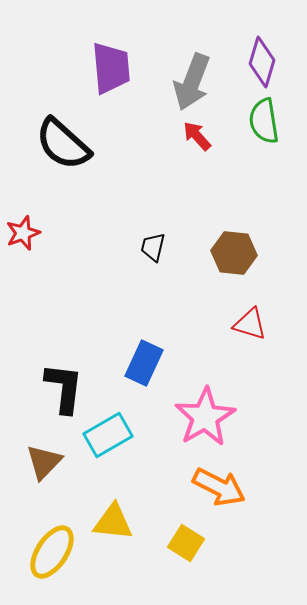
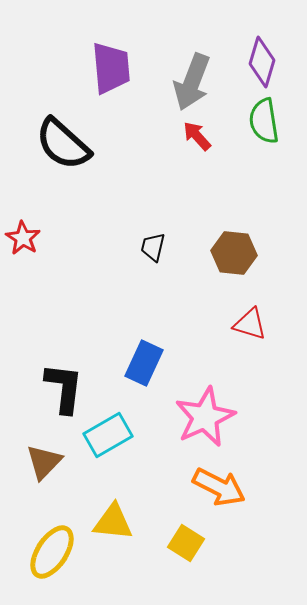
red star: moved 5 px down; rotated 20 degrees counterclockwise
pink star: rotated 6 degrees clockwise
